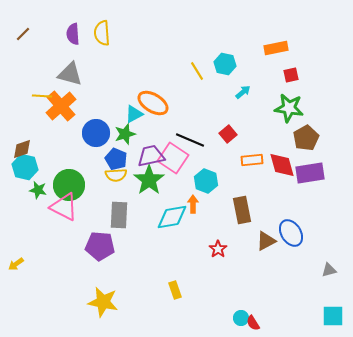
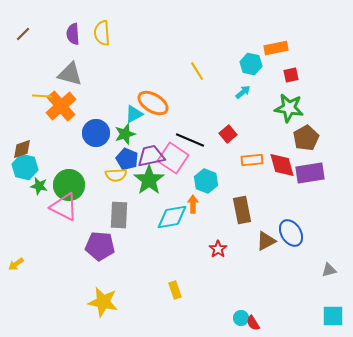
cyan hexagon at (225, 64): moved 26 px right
blue pentagon at (116, 159): moved 11 px right
green star at (38, 190): moved 1 px right, 4 px up
